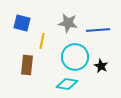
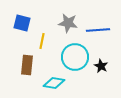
cyan diamond: moved 13 px left, 1 px up
